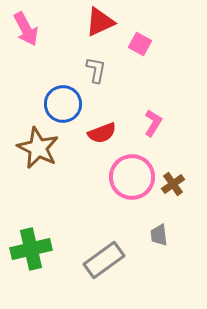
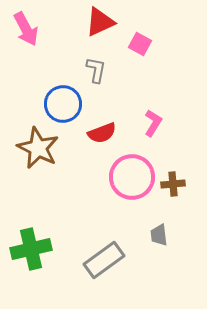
brown cross: rotated 30 degrees clockwise
